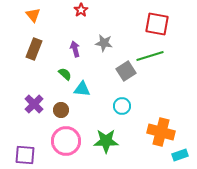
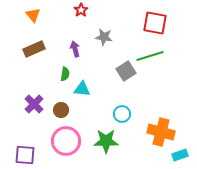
red square: moved 2 px left, 1 px up
gray star: moved 6 px up
brown rectangle: rotated 45 degrees clockwise
green semicircle: rotated 56 degrees clockwise
cyan circle: moved 8 px down
